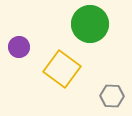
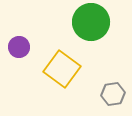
green circle: moved 1 px right, 2 px up
gray hexagon: moved 1 px right, 2 px up; rotated 10 degrees counterclockwise
